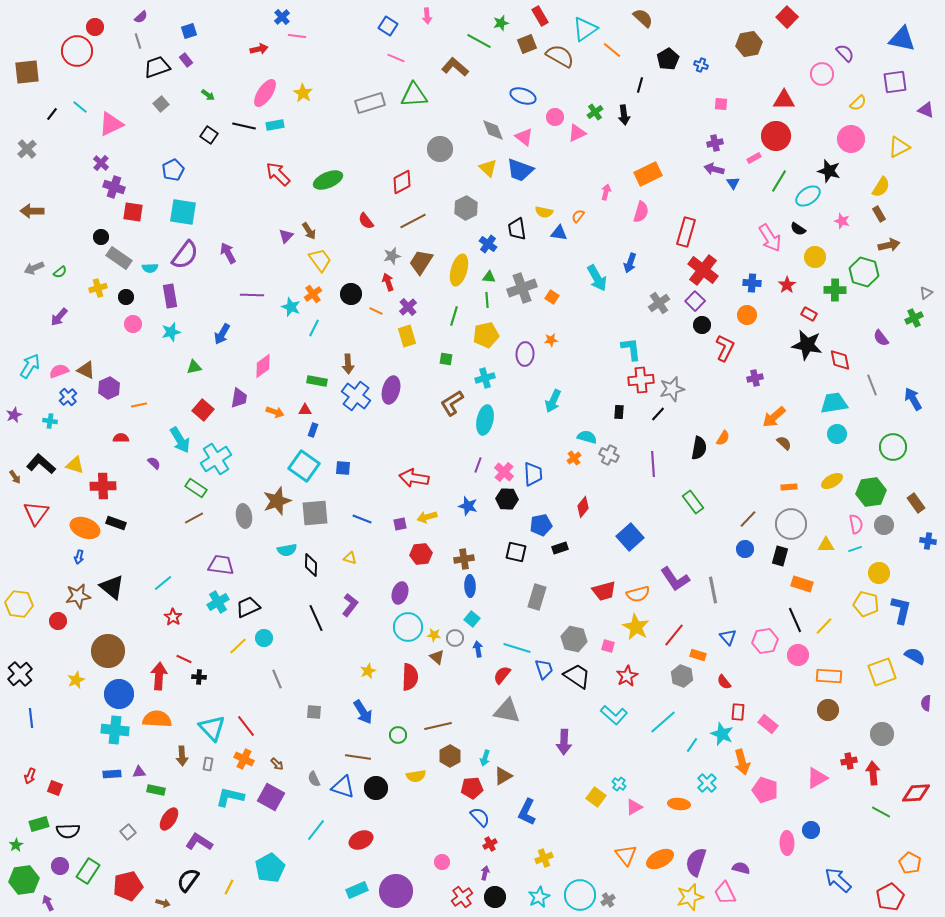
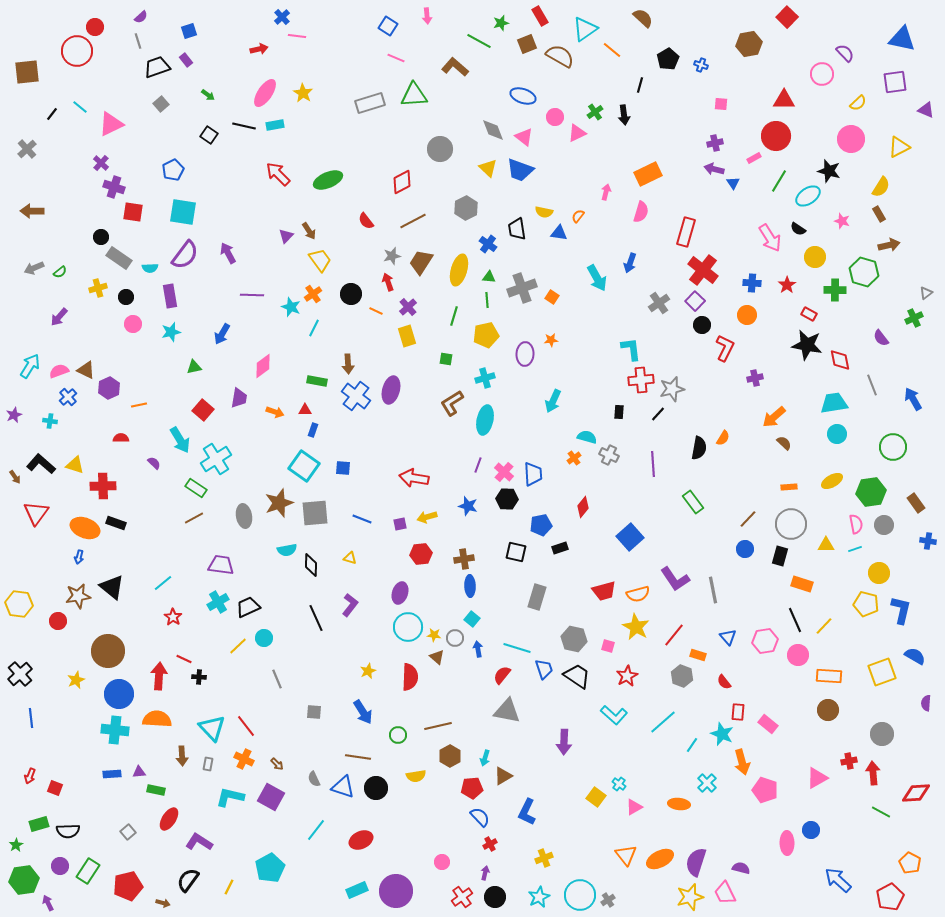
brown star at (277, 501): moved 2 px right, 2 px down
